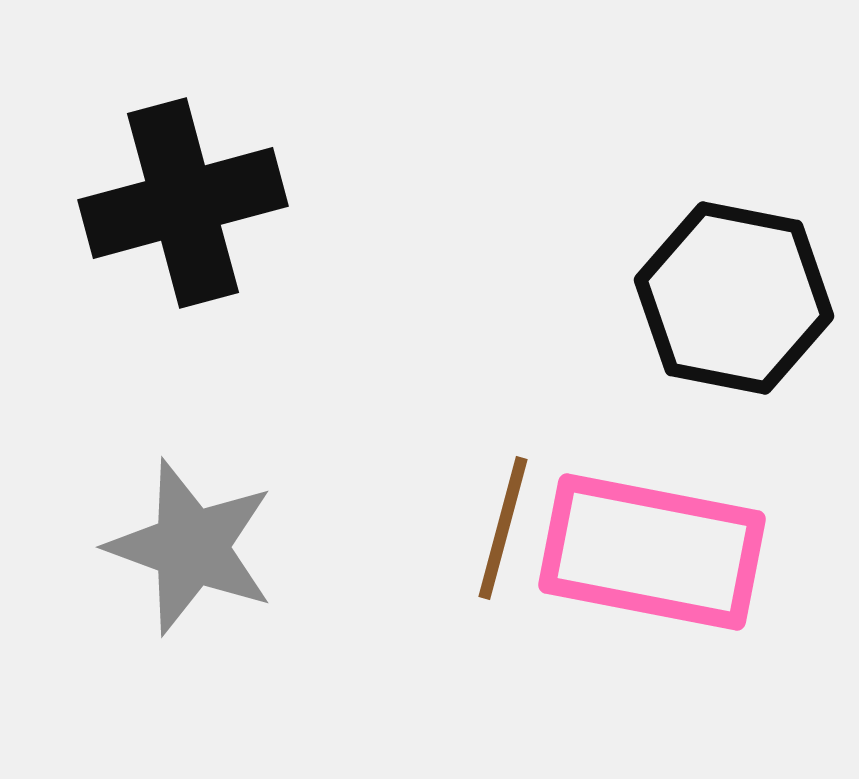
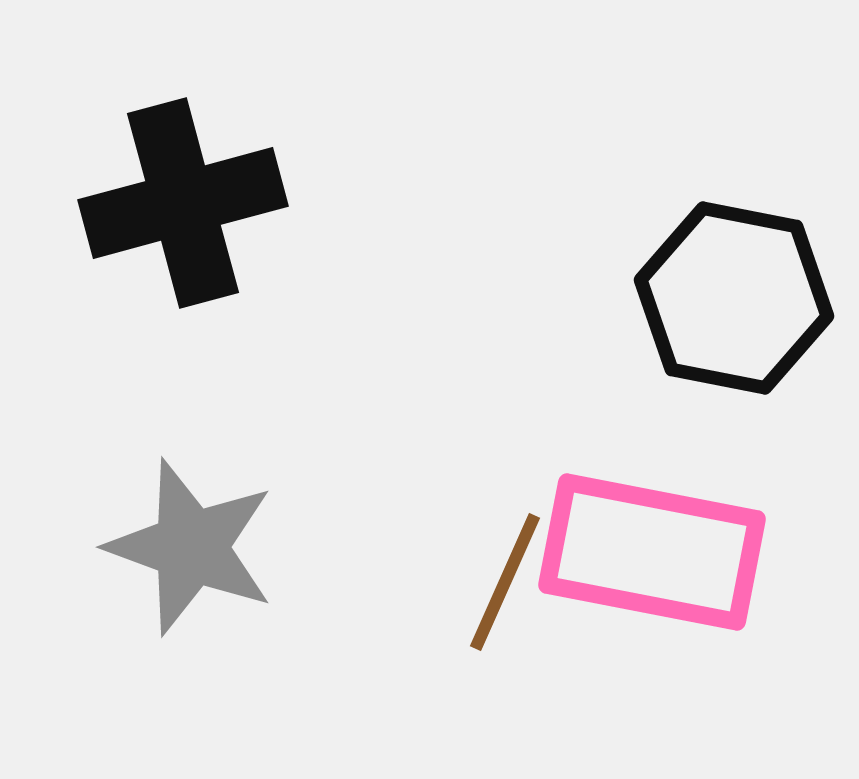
brown line: moved 2 px right, 54 px down; rotated 9 degrees clockwise
